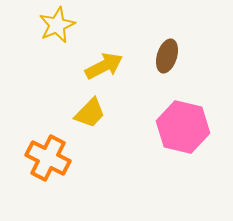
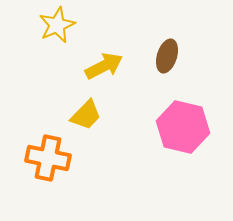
yellow trapezoid: moved 4 px left, 2 px down
orange cross: rotated 15 degrees counterclockwise
